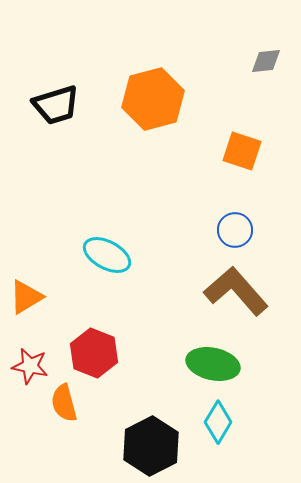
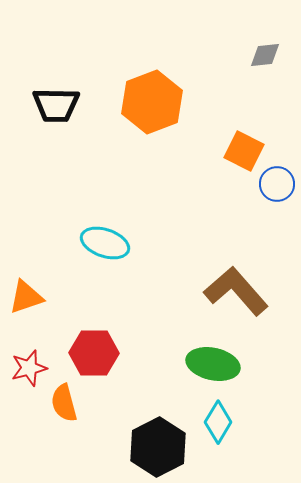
gray diamond: moved 1 px left, 6 px up
orange hexagon: moved 1 px left, 3 px down; rotated 6 degrees counterclockwise
black trapezoid: rotated 18 degrees clockwise
orange square: moved 2 px right; rotated 9 degrees clockwise
blue circle: moved 42 px right, 46 px up
cyan ellipse: moved 2 px left, 12 px up; rotated 9 degrees counterclockwise
orange triangle: rotated 12 degrees clockwise
red hexagon: rotated 21 degrees counterclockwise
red star: moved 1 px left, 2 px down; rotated 27 degrees counterclockwise
black hexagon: moved 7 px right, 1 px down
